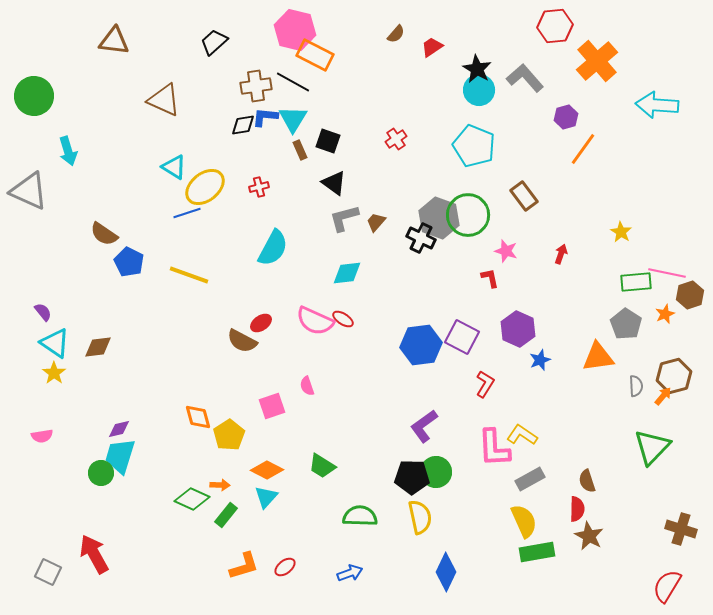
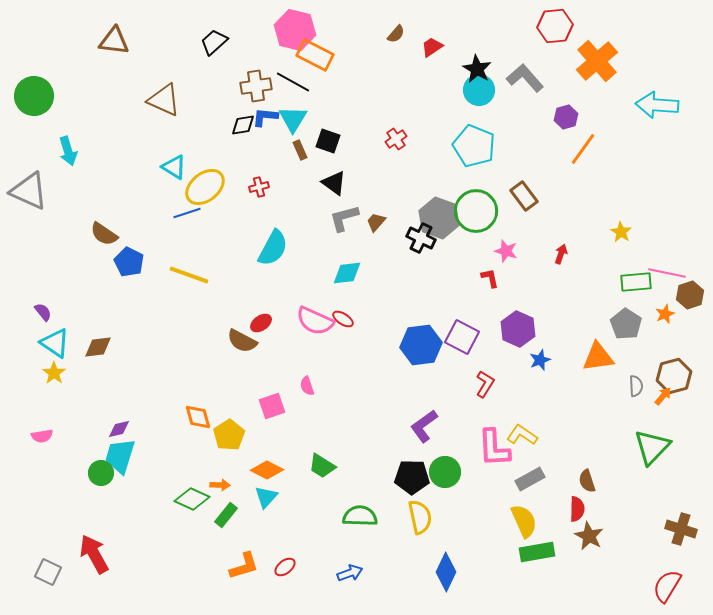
green circle at (468, 215): moved 8 px right, 4 px up
green circle at (436, 472): moved 9 px right
